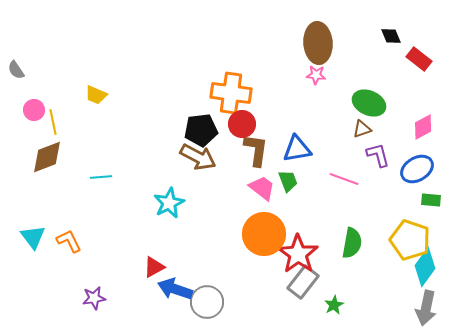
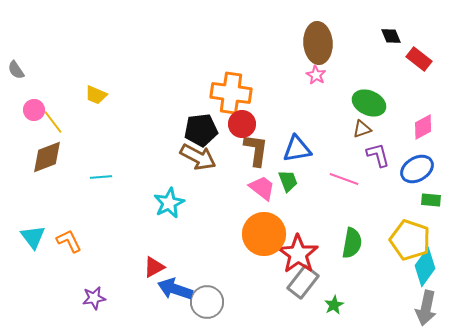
pink star: rotated 24 degrees clockwise
yellow line: rotated 25 degrees counterclockwise
